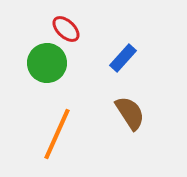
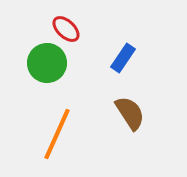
blue rectangle: rotated 8 degrees counterclockwise
